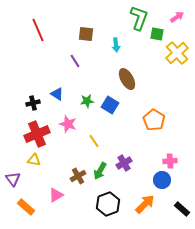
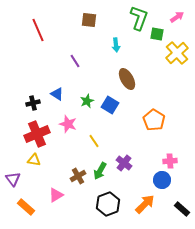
brown square: moved 3 px right, 14 px up
green star: rotated 16 degrees counterclockwise
purple cross: rotated 21 degrees counterclockwise
